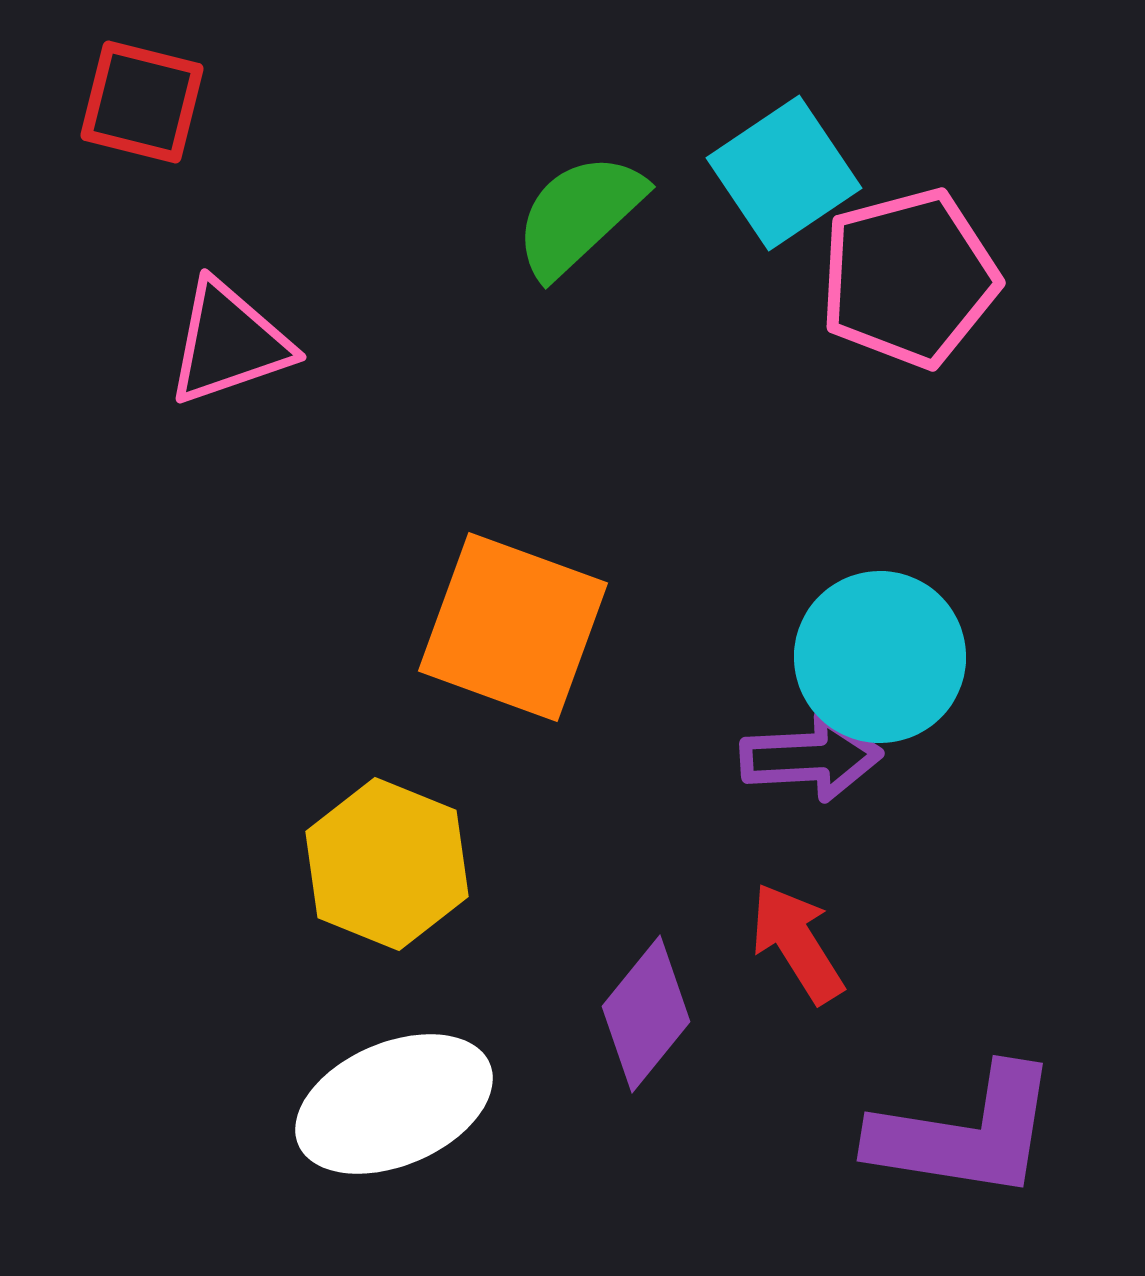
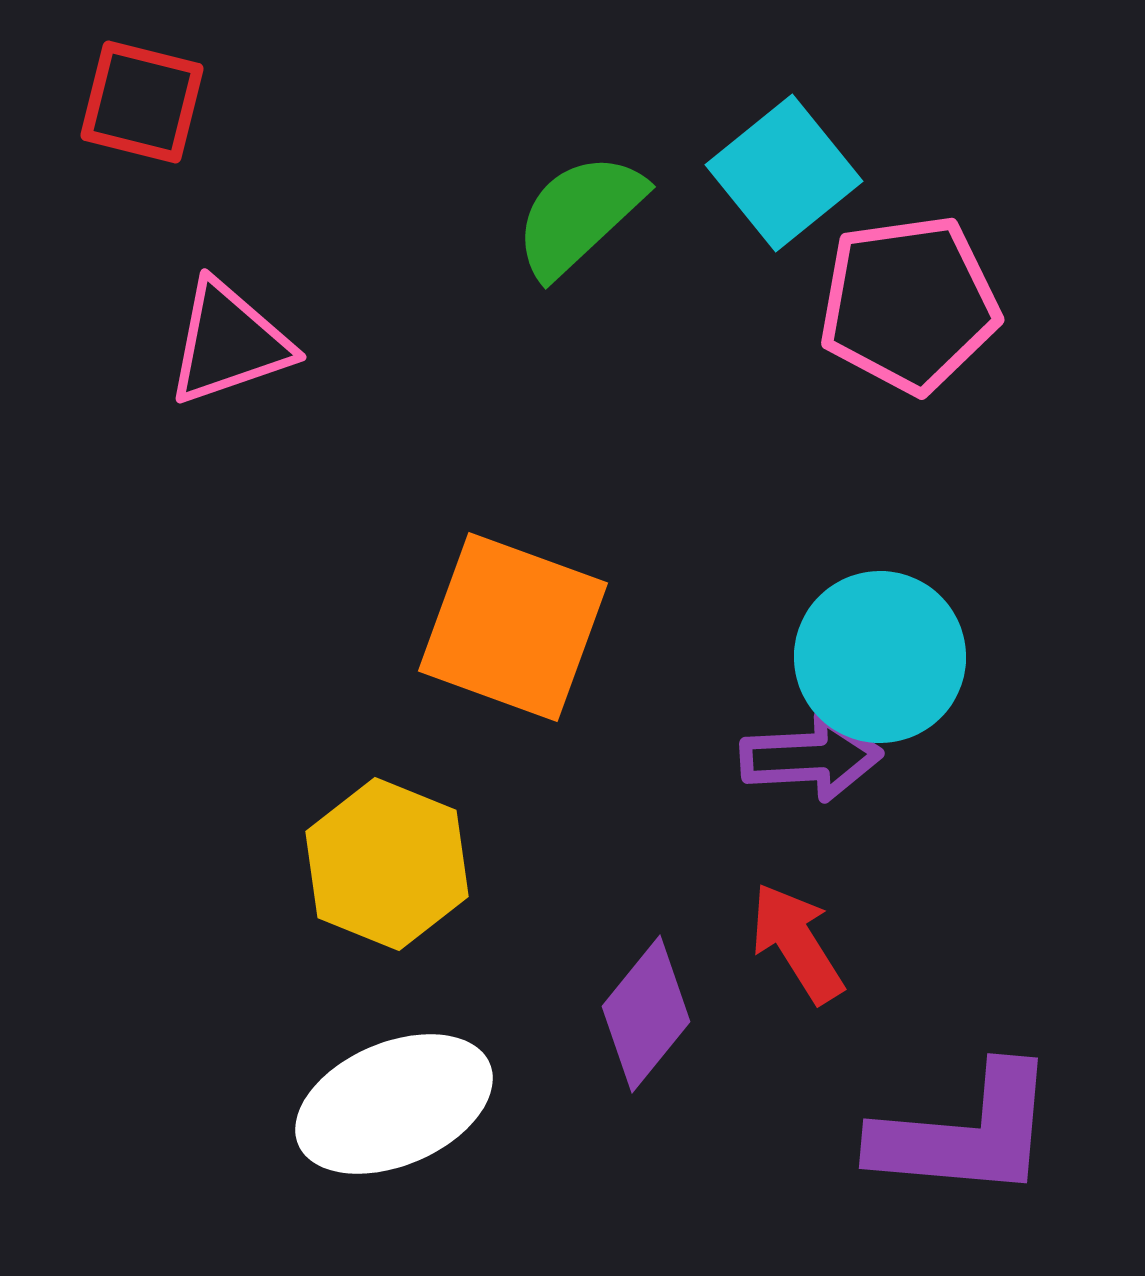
cyan square: rotated 5 degrees counterclockwise
pink pentagon: moved 26 px down; rotated 7 degrees clockwise
purple L-shape: rotated 4 degrees counterclockwise
